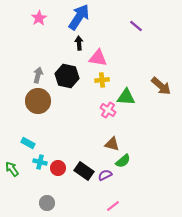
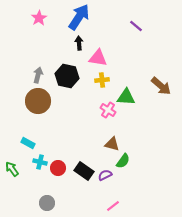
green semicircle: rotated 14 degrees counterclockwise
